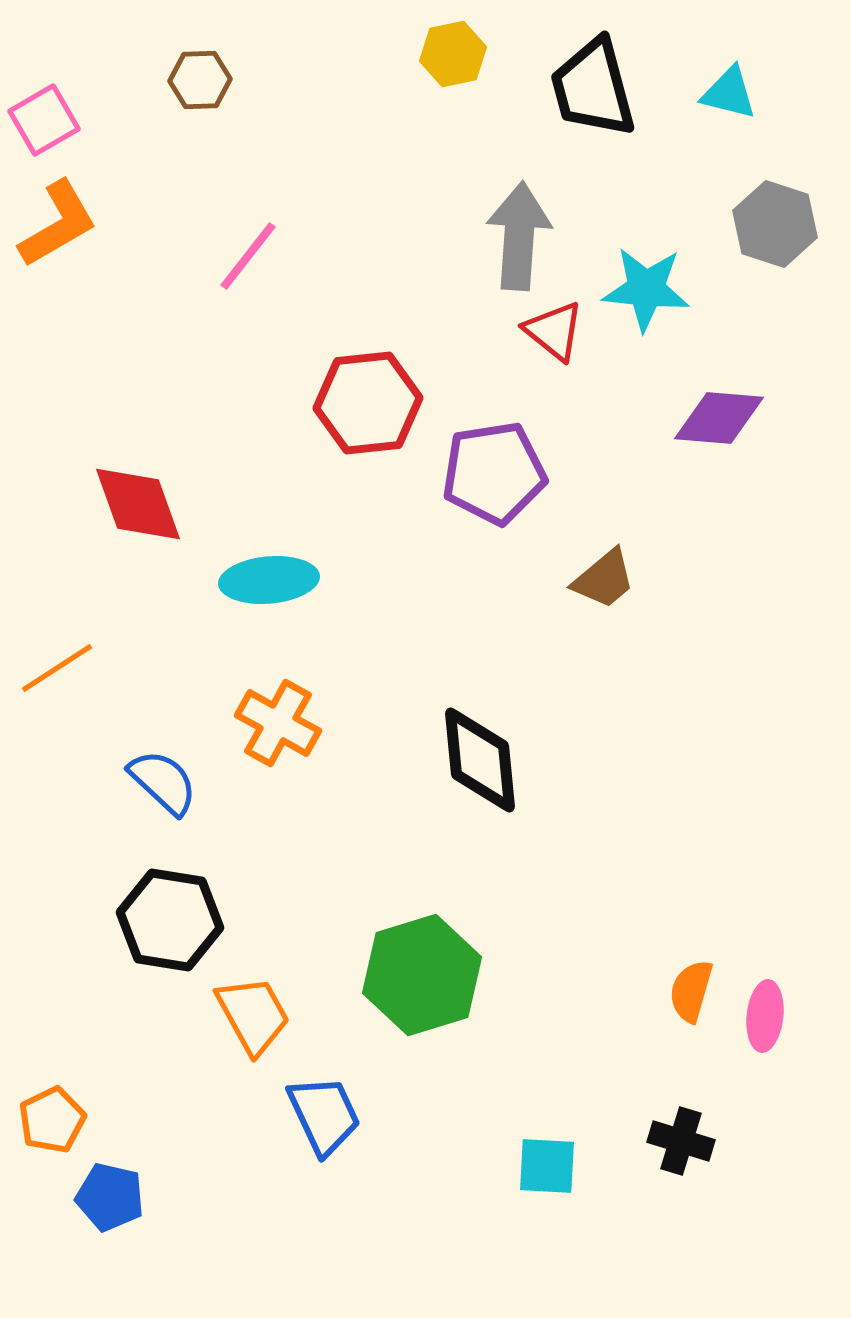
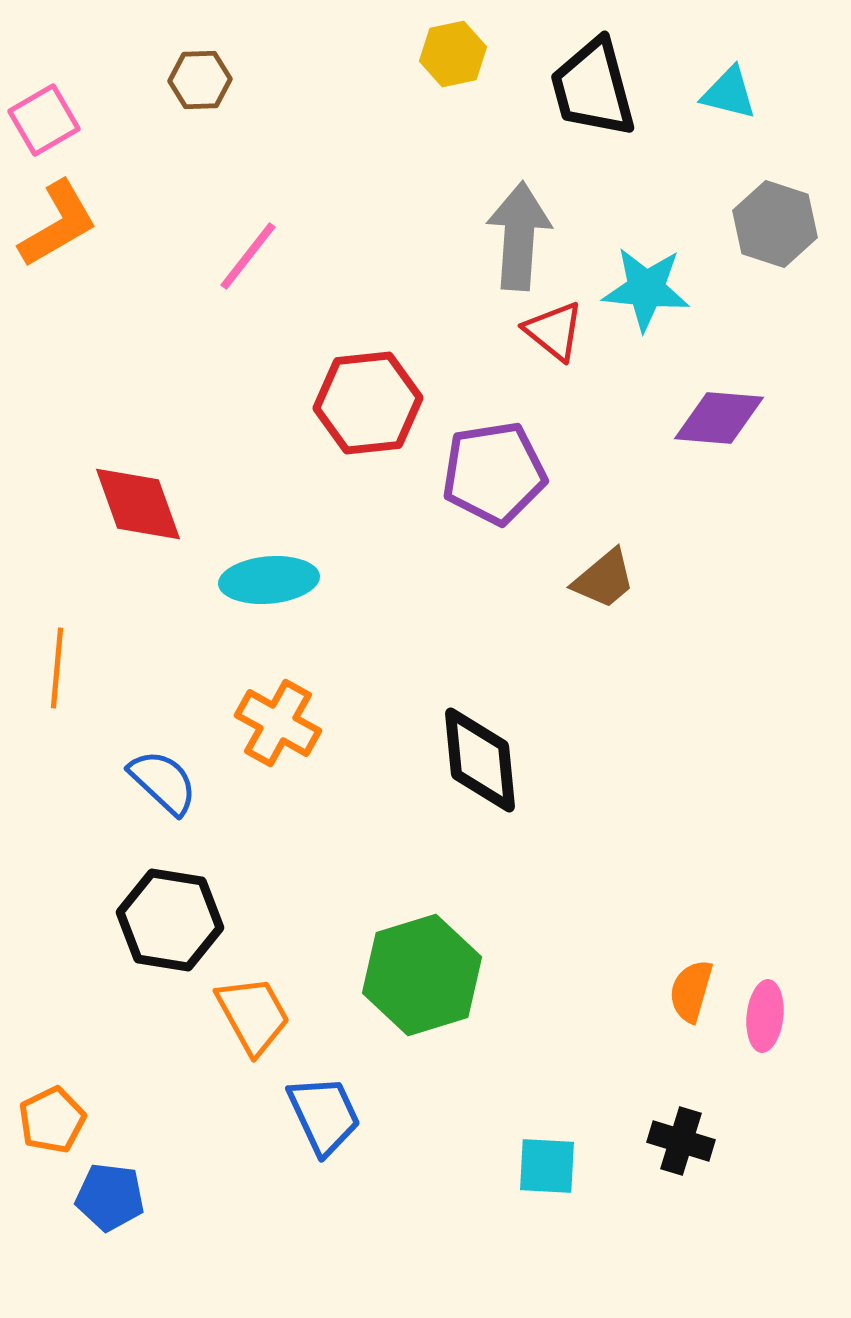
orange line: rotated 52 degrees counterclockwise
blue pentagon: rotated 6 degrees counterclockwise
